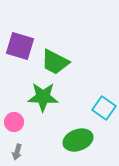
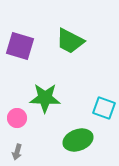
green trapezoid: moved 15 px right, 21 px up
green star: moved 2 px right, 1 px down
cyan square: rotated 15 degrees counterclockwise
pink circle: moved 3 px right, 4 px up
